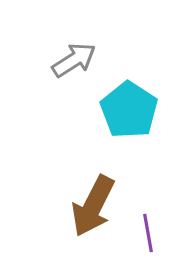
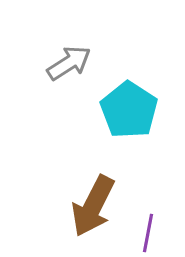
gray arrow: moved 5 px left, 3 px down
purple line: rotated 21 degrees clockwise
